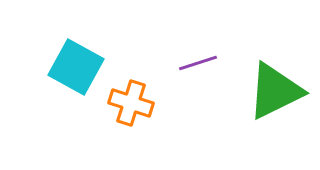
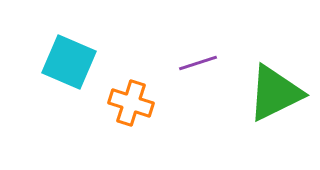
cyan square: moved 7 px left, 5 px up; rotated 6 degrees counterclockwise
green triangle: moved 2 px down
